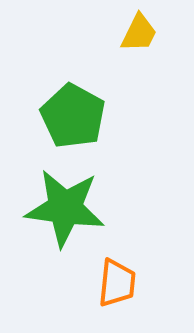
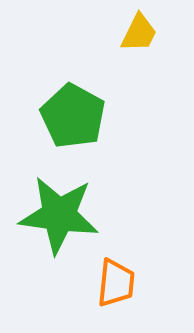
green star: moved 6 px left, 7 px down
orange trapezoid: moved 1 px left
